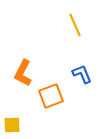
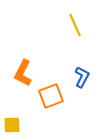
blue L-shape: moved 3 px down; rotated 50 degrees clockwise
